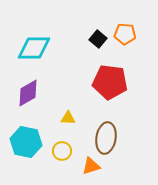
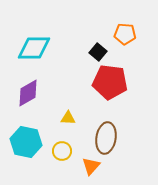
black square: moved 13 px down
orange triangle: rotated 30 degrees counterclockwise
